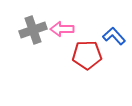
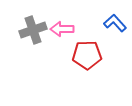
blue L-shape: moved 1 px right, 13 px up
